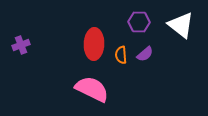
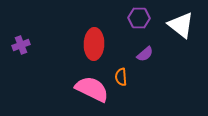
purple hexagon: moved 4 px up
orange semicircle: moved 22 px down
